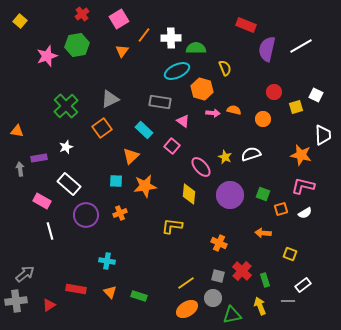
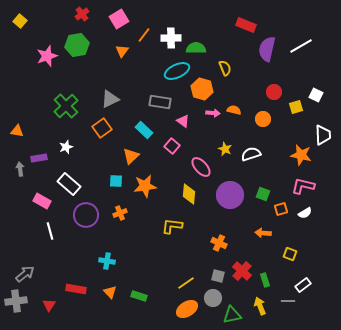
yellow star at (225, 157): moved 8 px up
red triangle at (49, 305): rotated 24 degrees counterclockwise
